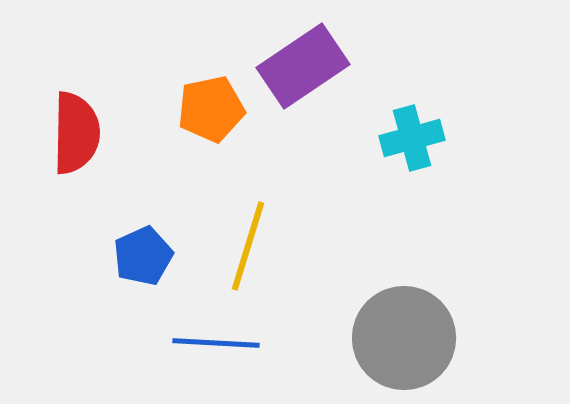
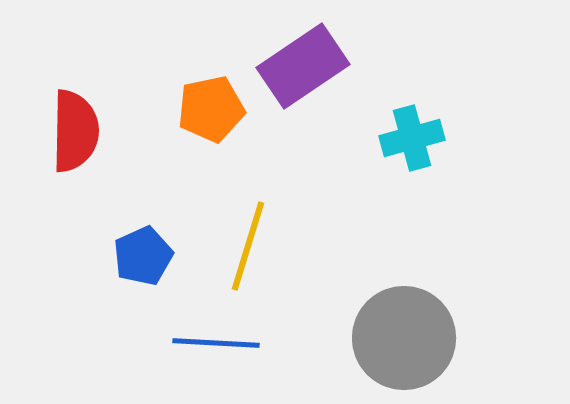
red semicircle: moved 1 px left, 2 px up
